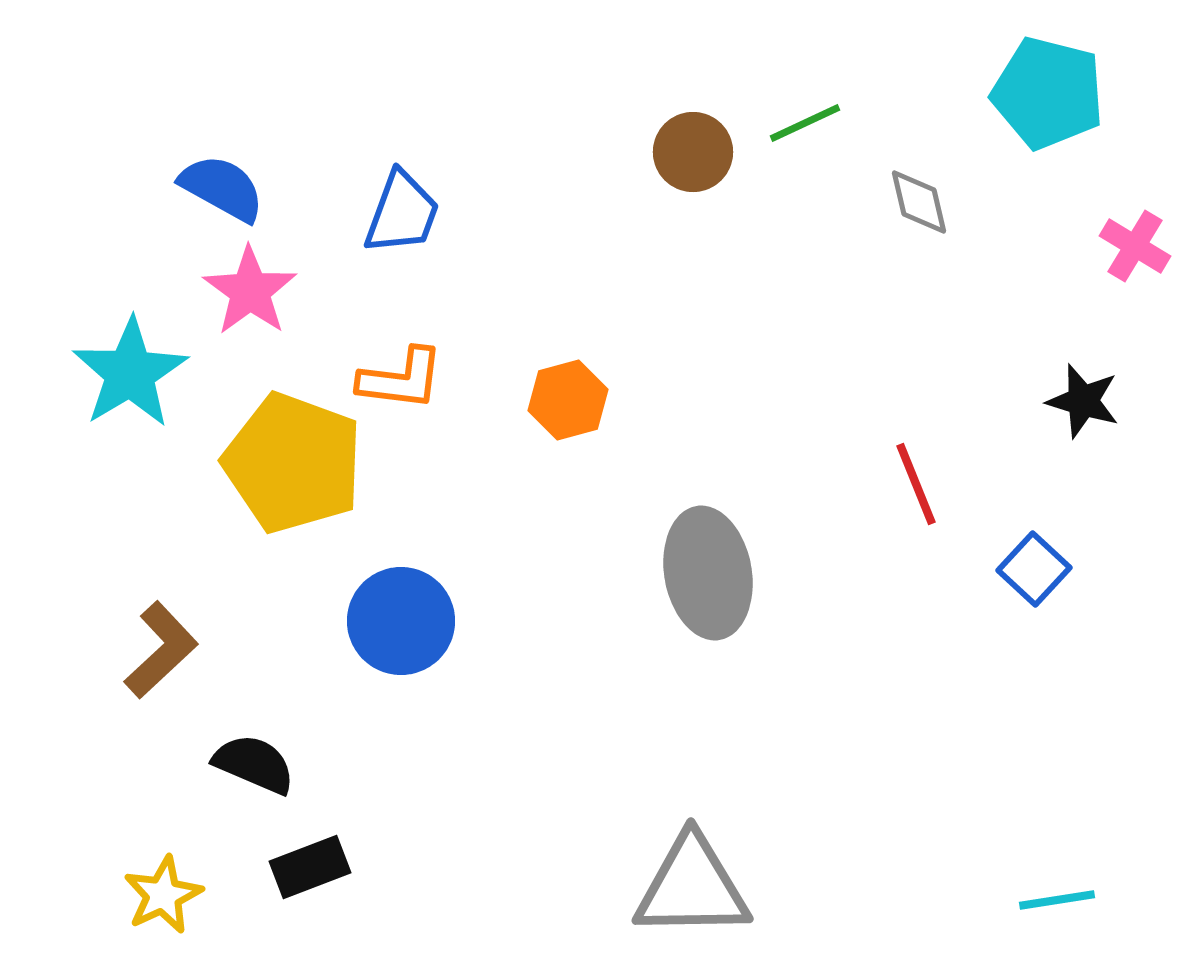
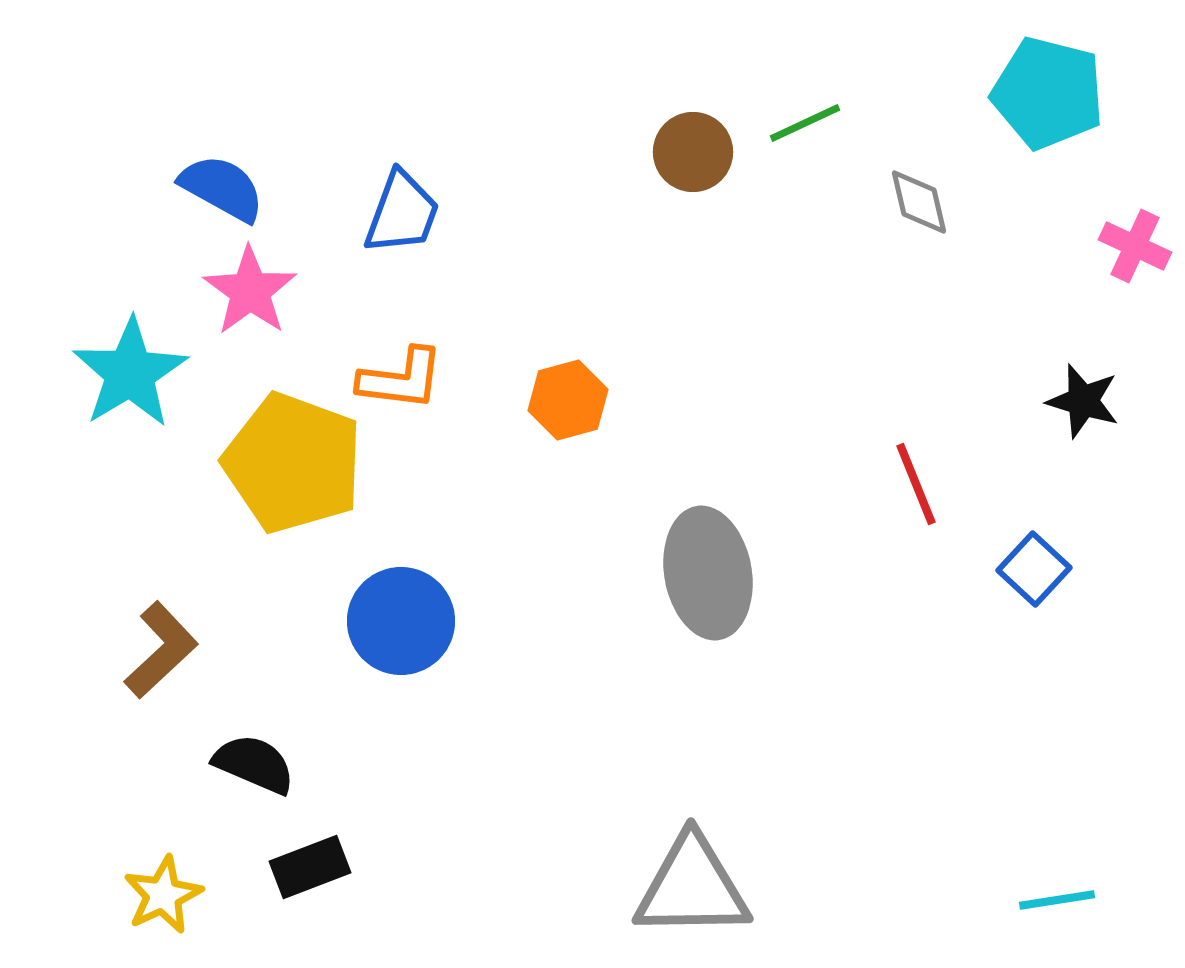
pink cross: rotated 6 degrees counterclockwise
